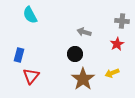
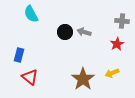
cyan semicircle: moved 1 px right, 1 px up
black circle: moved 10 px left, 22 px up
red triangle: moved 1 px left, 1 px down; rotated 30 degrees counterclockwise
